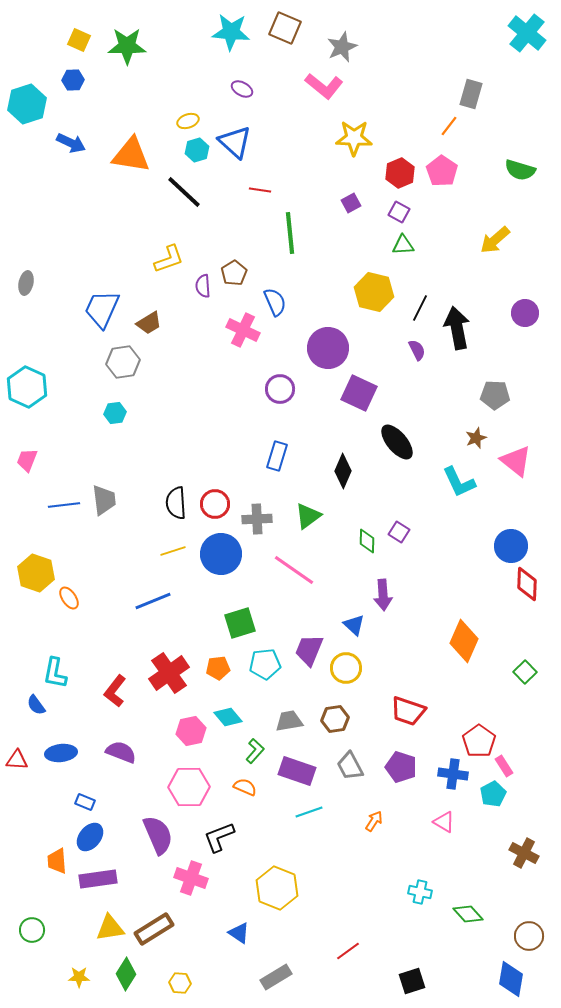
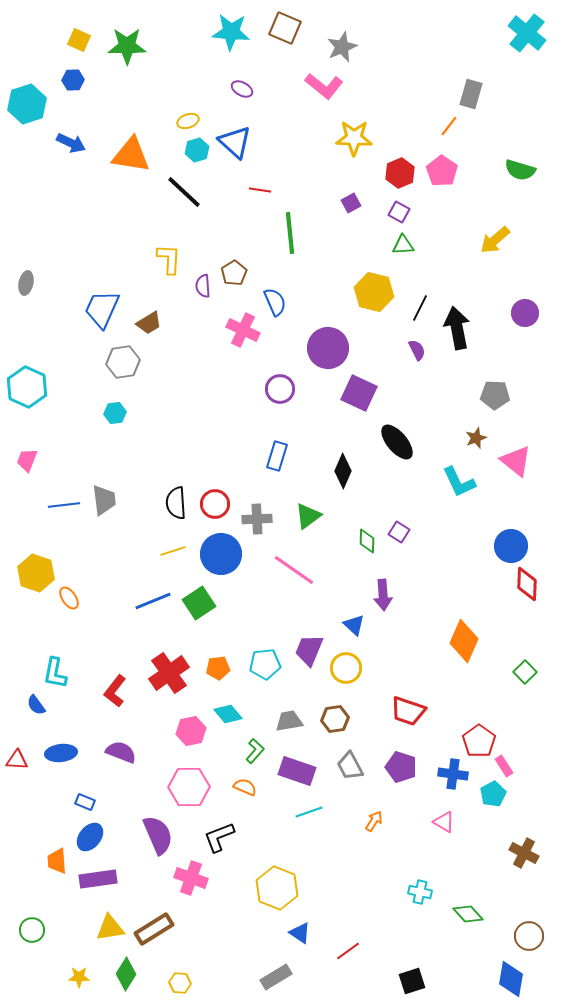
yellow L-shape at (169, 259): rotated 68 degrees counterclockwise
green square at (240, 623): moved 41 px left, 20 px up; rotated 16 degrees counterclockwise
cyan diamond at (228, 717): moved 3 px up
blue triangle at (239, 933): moved 61 px right
